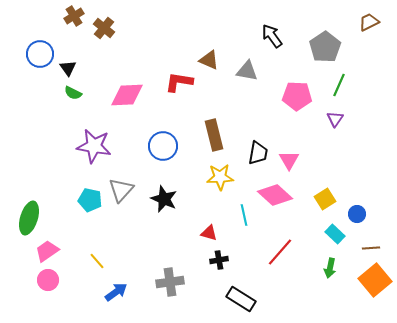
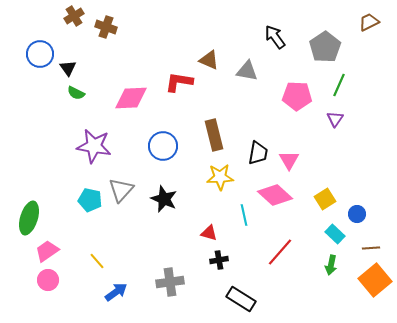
brown cross at (104, 28): moved 2 px right, 1 px up; rotated 20 degrees counterclockwise
black arrow at (272, 36): moved 3 px right, 1 px down
green semicircle at (73, 93): moved 3 px right
pink diamond at (127, 95): moved 4 px right, 3 px down
green arrow at (330, 268): moved 1 px right, 3 px up
